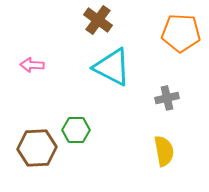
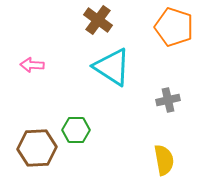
orange pentagon: moved 7 px left, 6 px up; rotated 15 degrees clockwise
cyan triangle: rotated 6 degrees clockwise
gray cross: moved 1 px right, 2 px down
yellow semicircle: moved 9 px down
